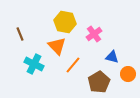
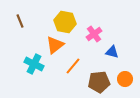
brown line: moved 13 px up
orange triangle: moved 2 px left, 1 px up; rotated 36 degrees clockwise
blue triangle: moved 5 px up
orange line: moved 1 px down
orange circle: moved 3 px left, 5 px down
brown pentagon: rotated 25 degrees clockwise
